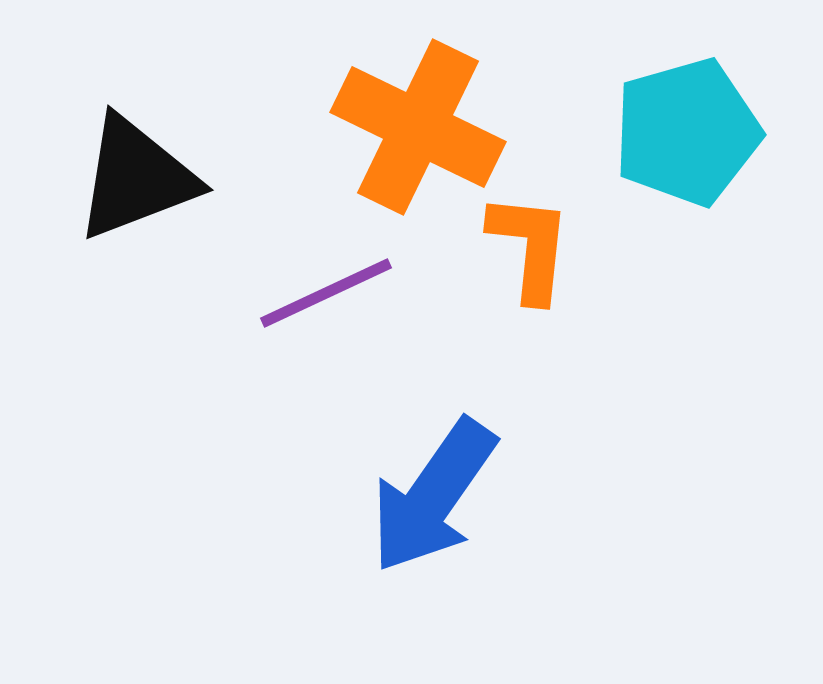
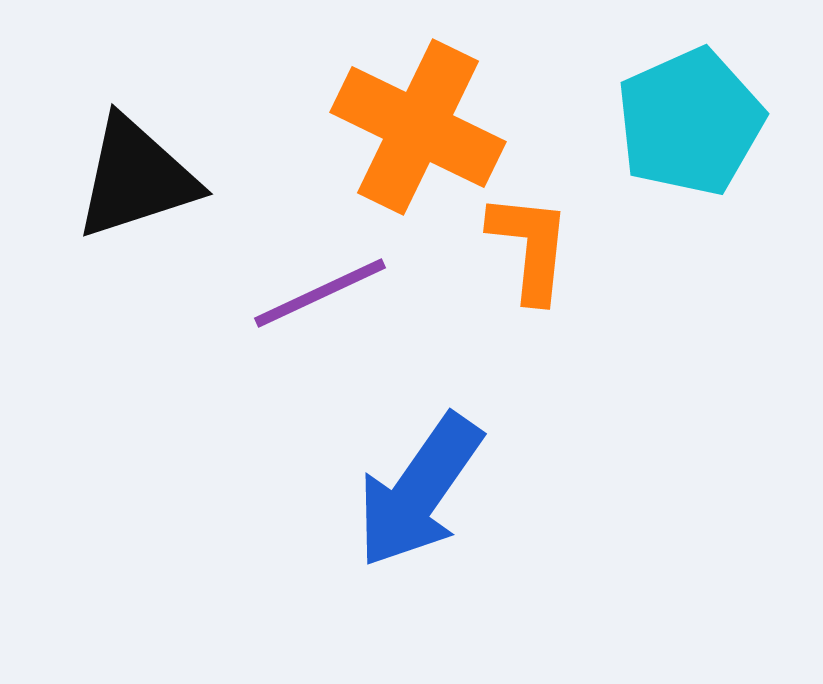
cyan pentagon: moved 3 px right, 10 px up; rotated 8 degrees counterclockwise
black triangle: rotated 3 degrees clockwise
purple line: moved 6 px left
blue arrow: moved 14 px left, 5 px up
